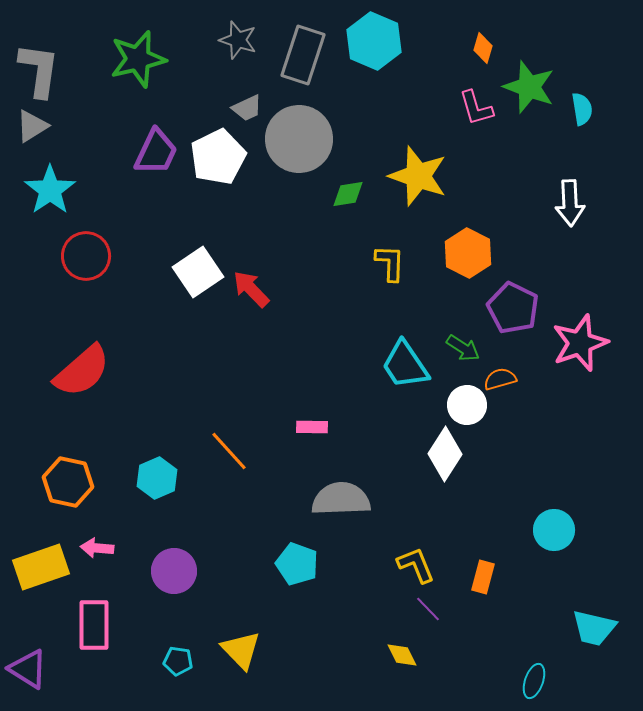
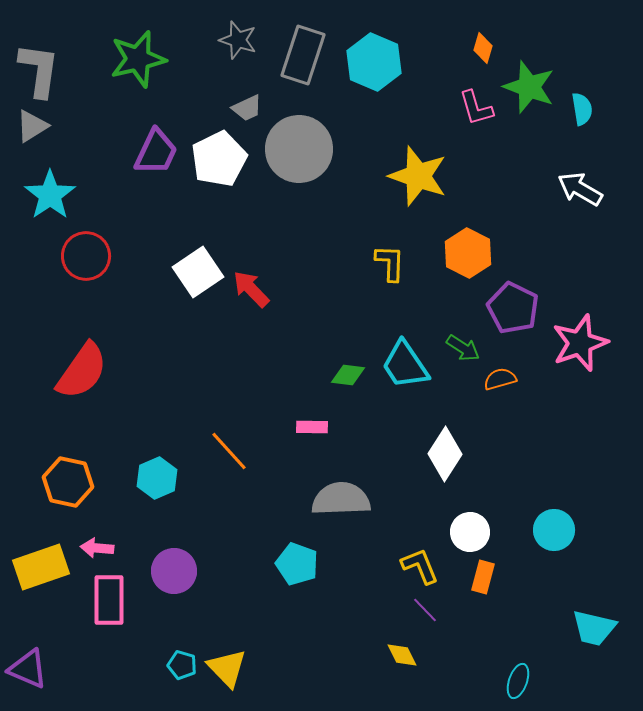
cyan hexagon at (374, 41): moved 21 px down
gray circle at (299, 139): moved 10 px down
white pentagon at (218, 157): moved 1 px right, 2 px down
cyan star at (50, 190): moved 5 px down
green diamond at (348, 194): moved 181 px down; rotated 16 degrees clockwise
white arrow at (570, 203): moved 10 px right, 14 px up; rotated 123 degrees clockwise
red semicircle at (82, 371): rotated 14 degrees counterclockwise
white circle at (467, 405): moved 3 px right, 127 px down
yellow L-shape at (416, 565): moved 4 px right, 1 px down
purple line at (428, 609): moved 3 px left, 1 px down
pink rectangle at (94, 625): moved 15 px right, 25 px up
yellow triangle at (241, 650): moved 14 px left, 18 px down
cyan pentagon at (178, 661): moved 4 px right, 4 px down; rotated 8 degrees clockwise
purple triangle at (28, 669): rotated 9 degrees counterclockwise
cyan ellipse at (534, 681): moved 16 px left
